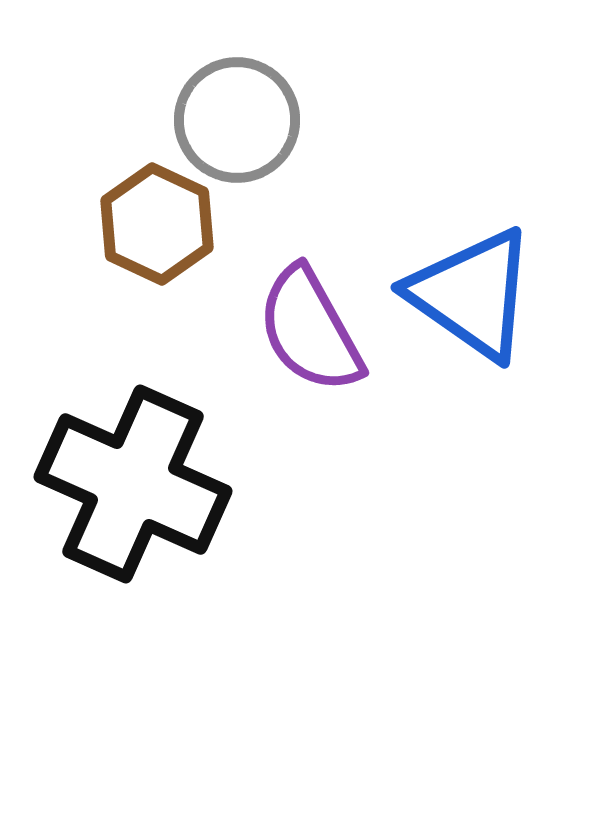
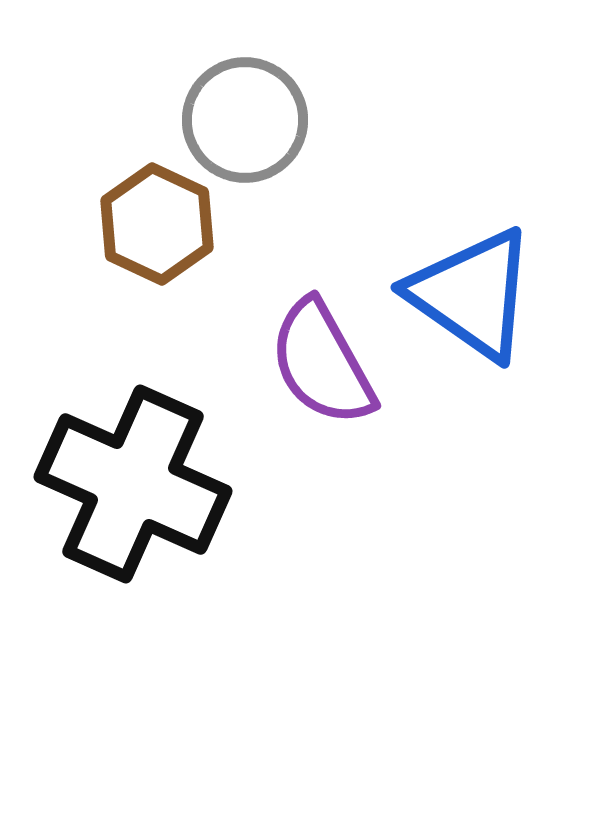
gray circle: moved 8 px right
purple semicircle: moved 12 px right, 33 px down
